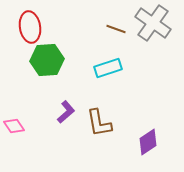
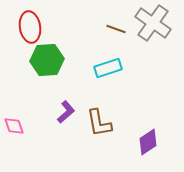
pink diamond: rotated 15 degrees clockwise
